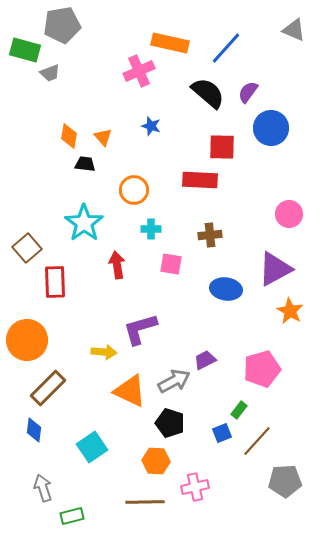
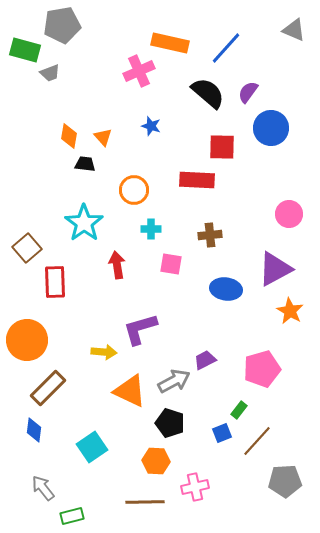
red rectangle at (200, 180): moved 3 px left
gray arrow at (43, 488): rotated 20 degrees counterclockwise
